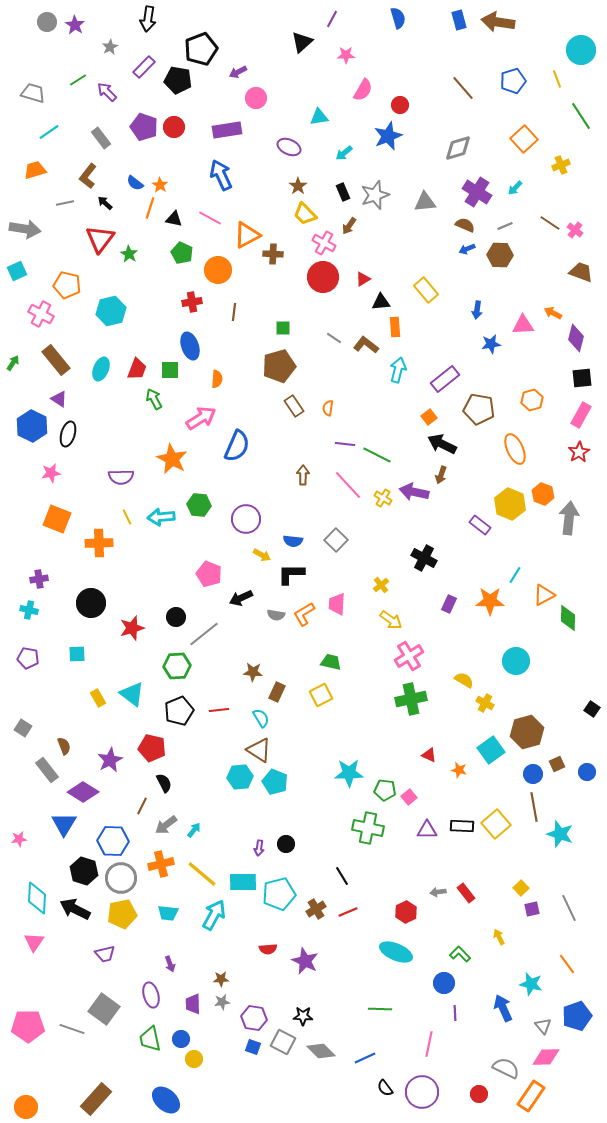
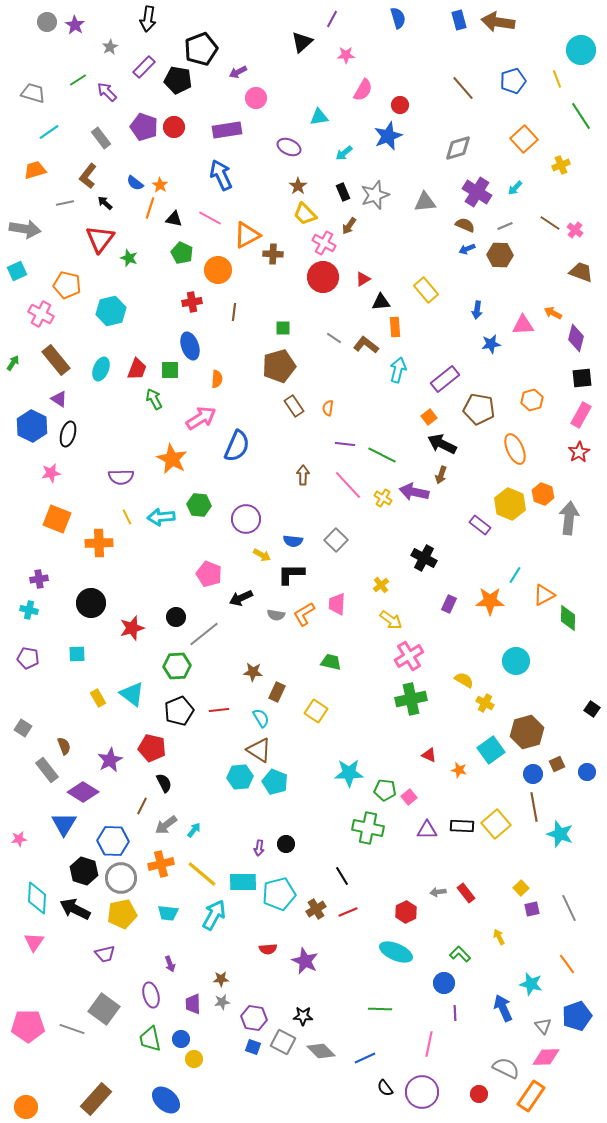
green star at (129, 254): moved 4 px down; rotated 12 degrees counterclockwise
green line at (377, 455): moved 5 px right
yellow square at (321, 695): moved 5 px left, 16 px down; rotated 30 degrees counterclockwise
